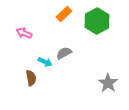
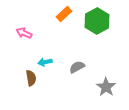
gray semicircle: moved 13 px right, 14 px down
cyan arrow: rotated 144 degrees clockwise
gray star: moved 2 px left, 4 px down
